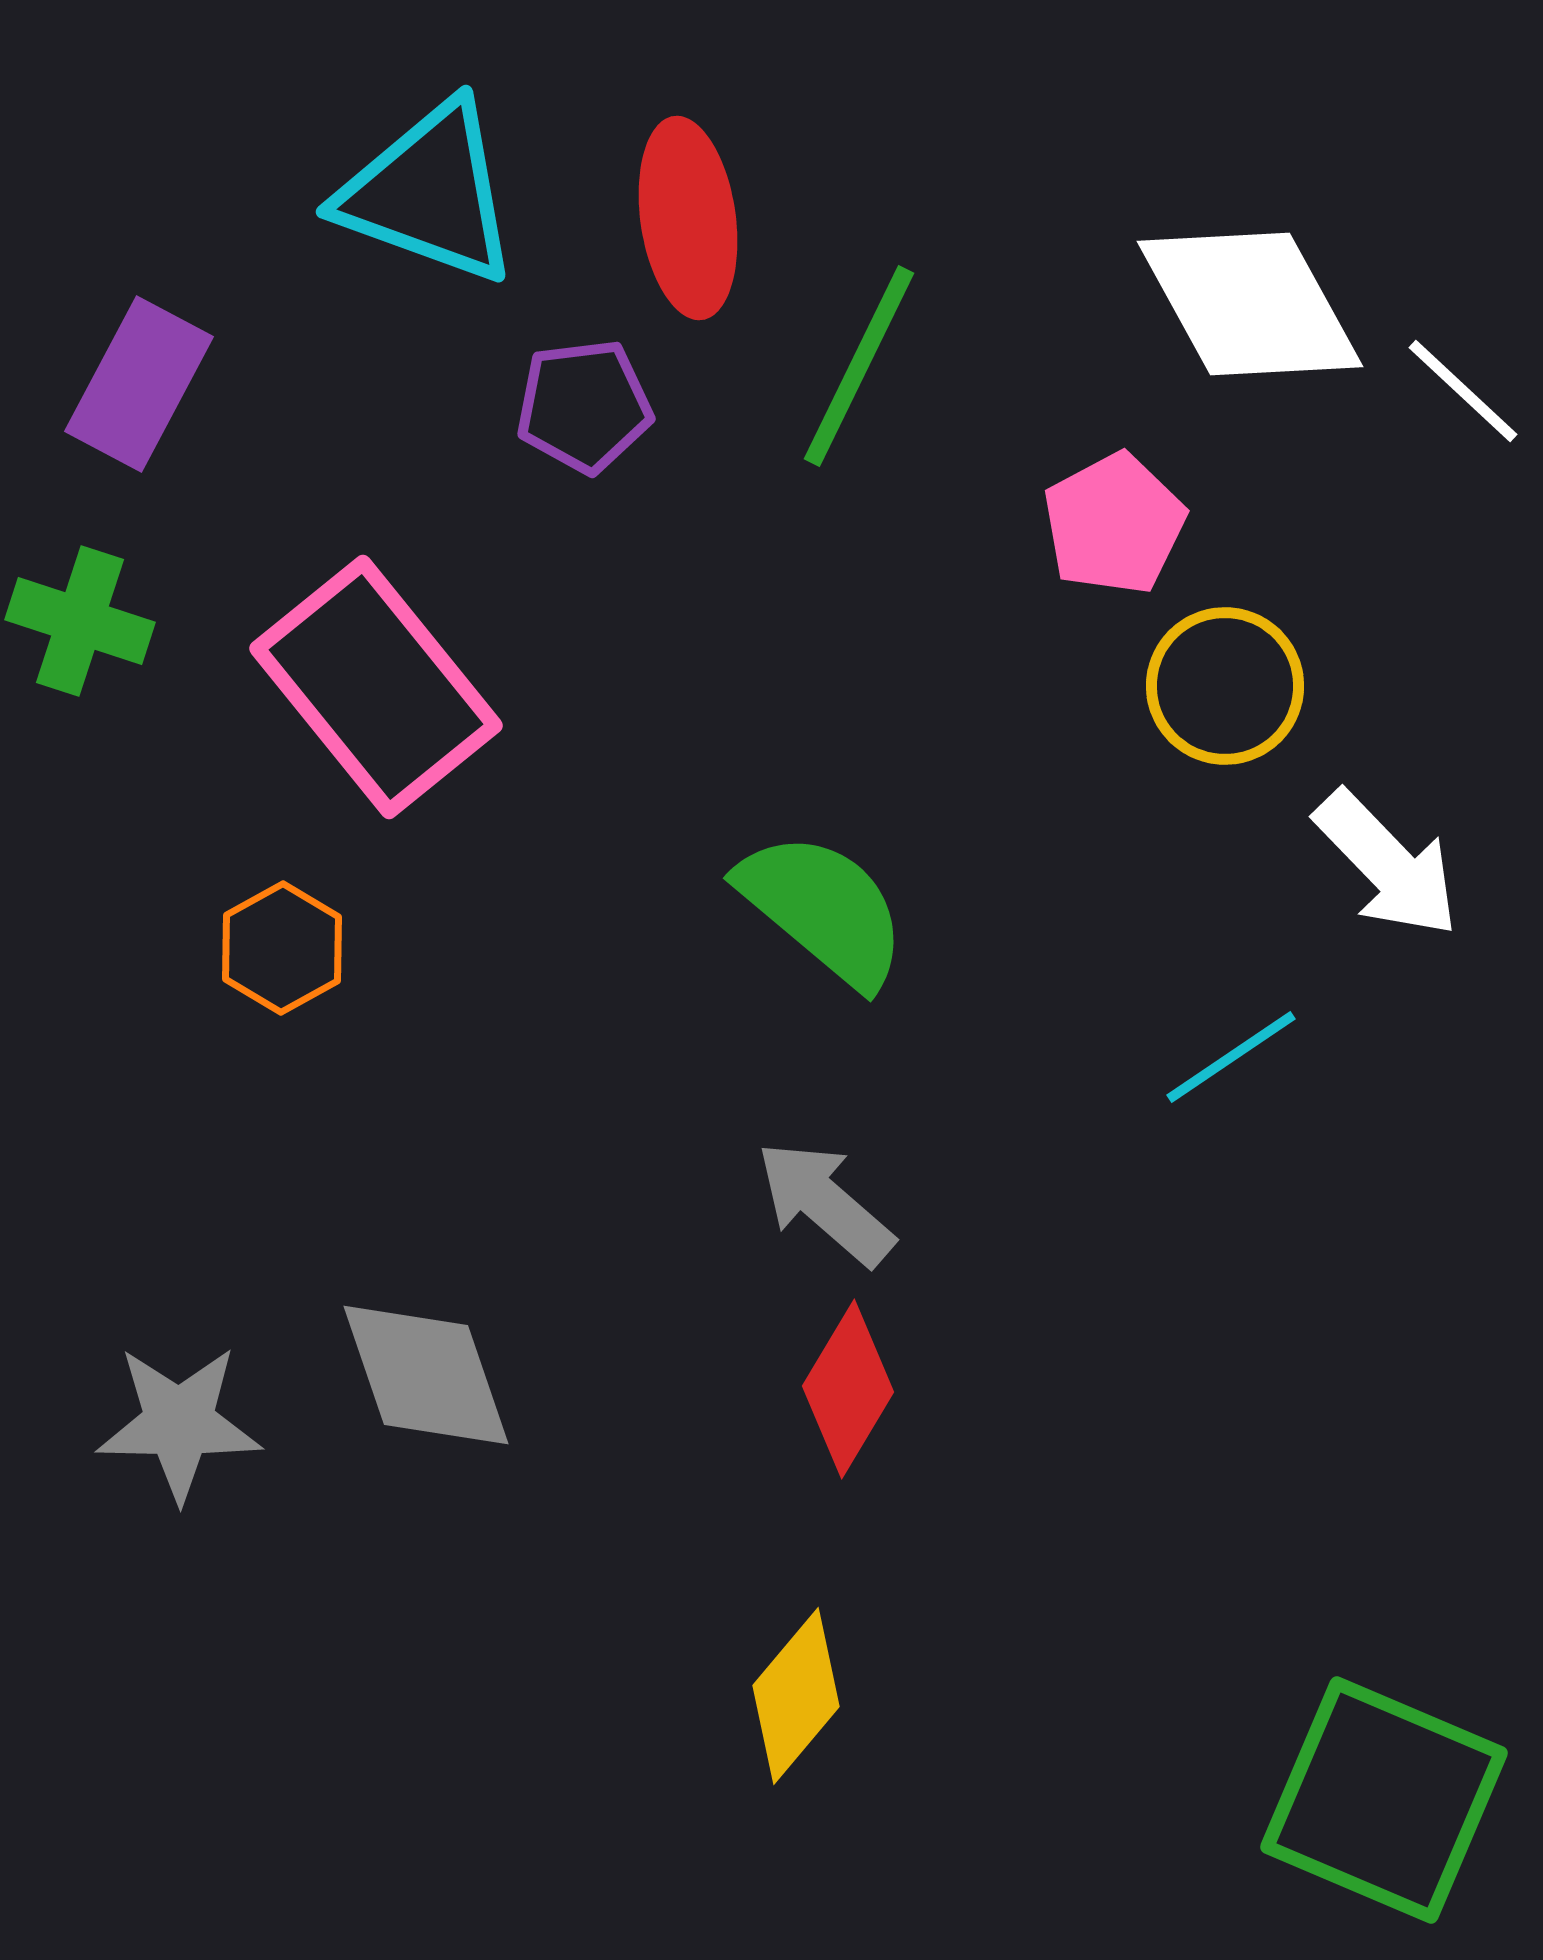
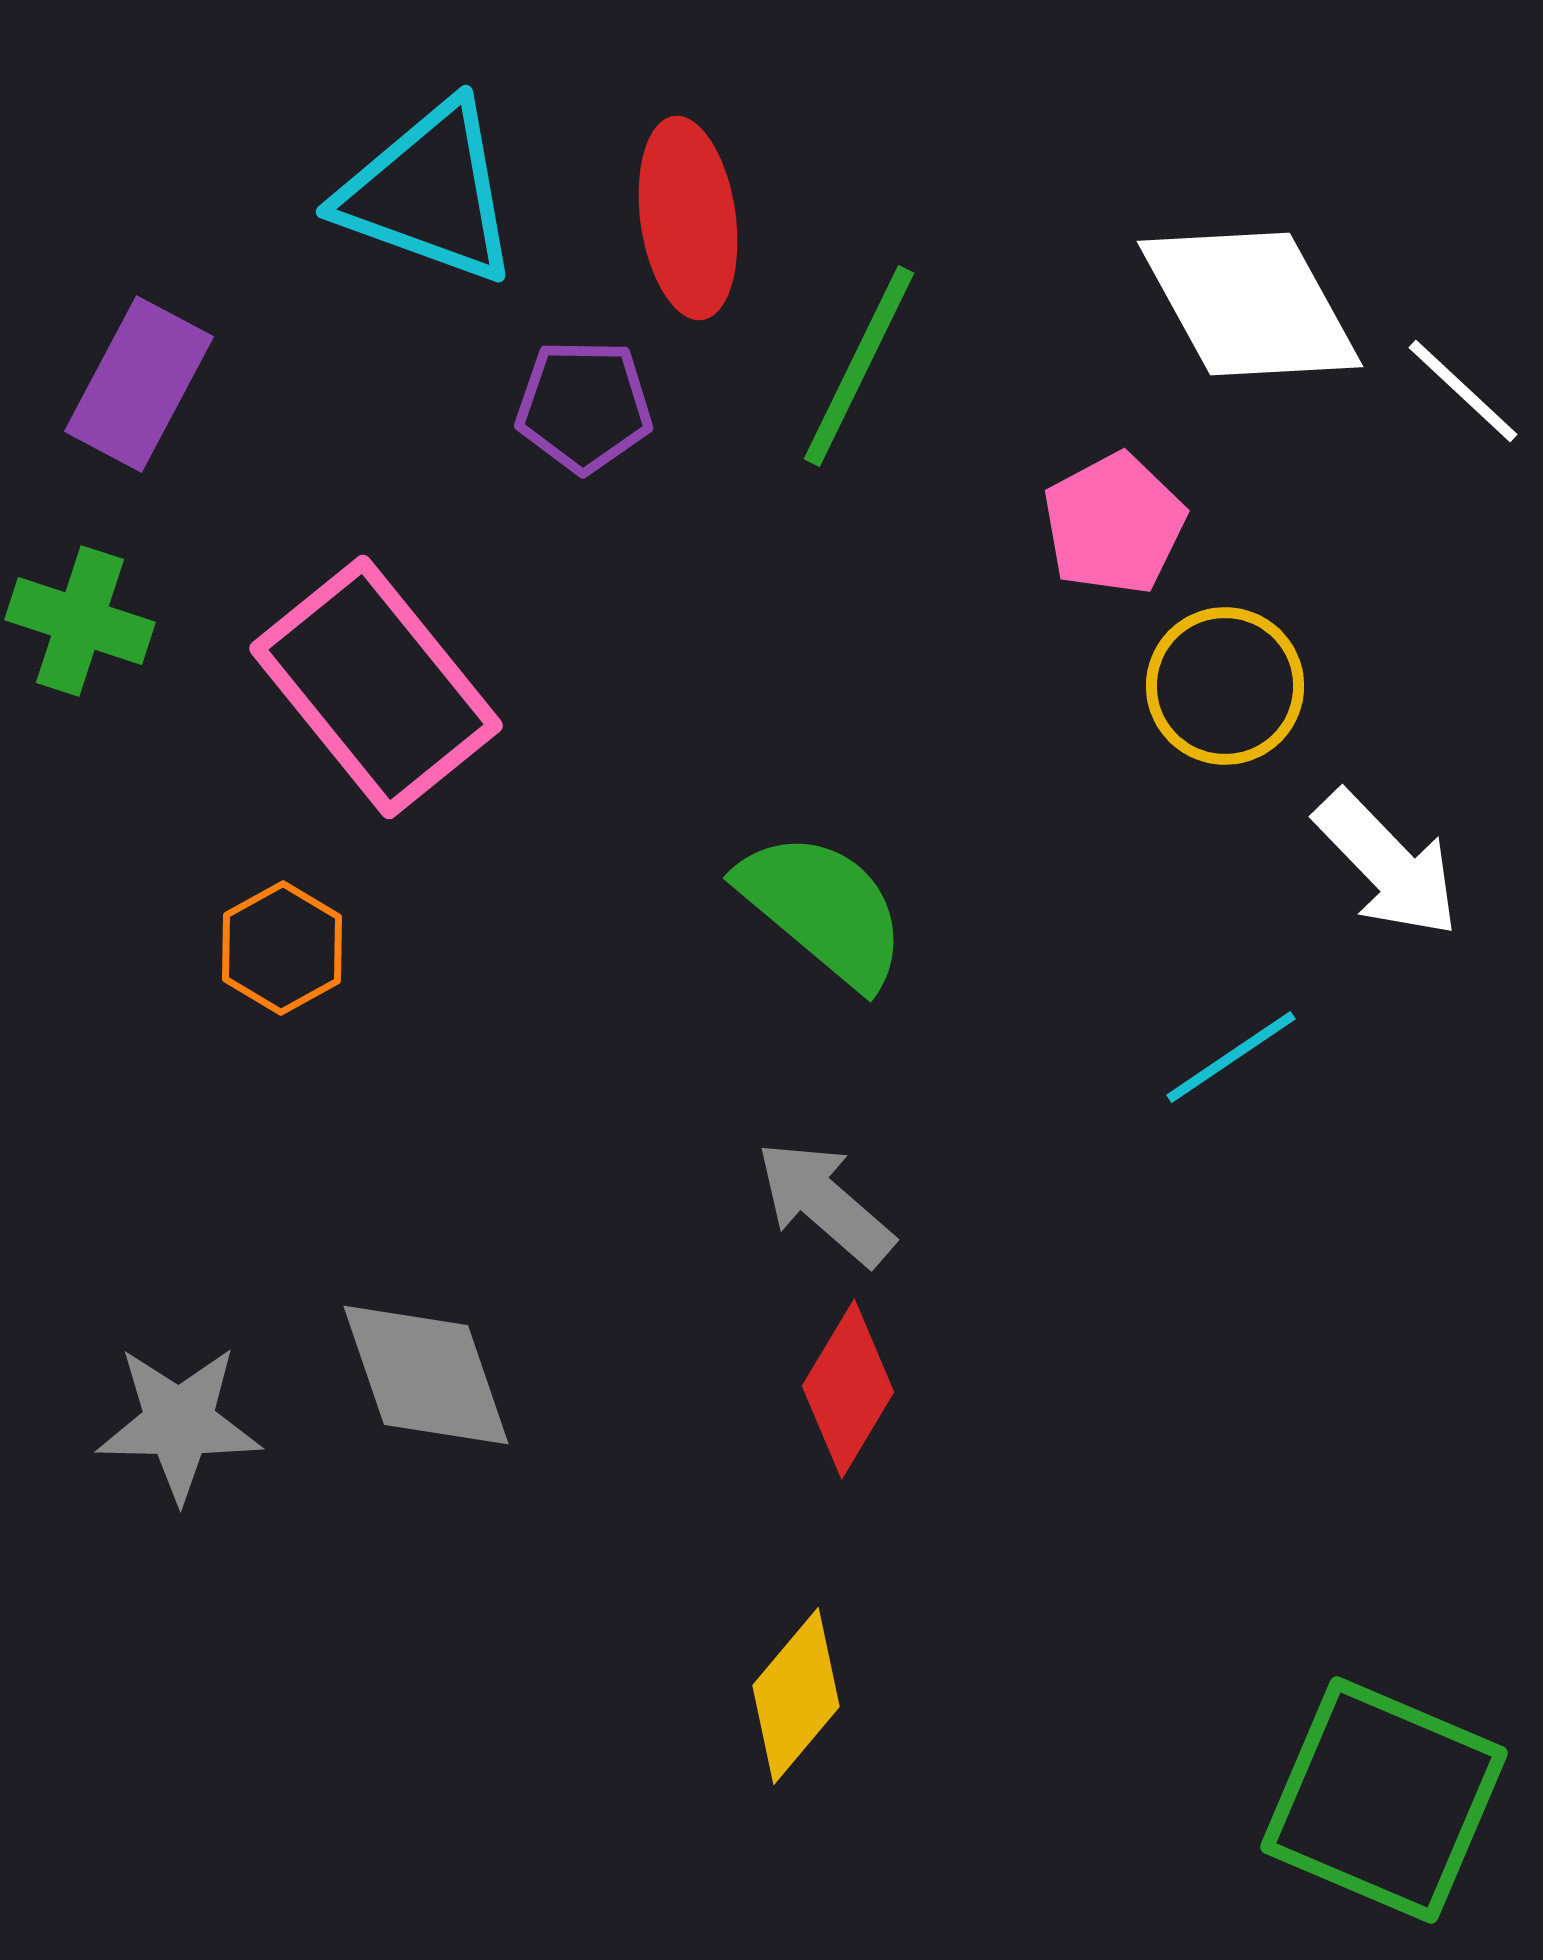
purple pentagon: rotated 8 degrees clockwise
